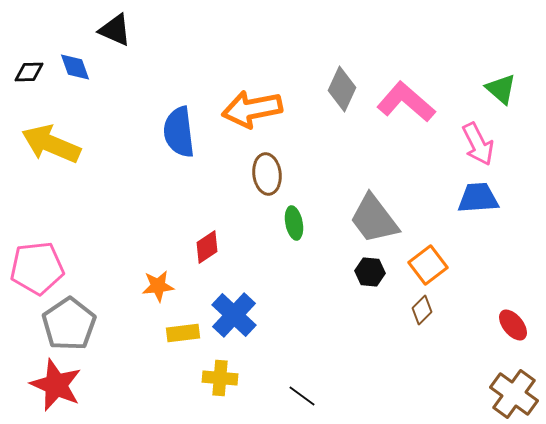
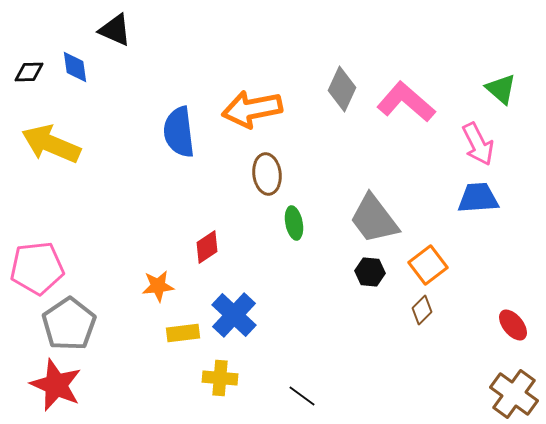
blue diamond: rotated 12 degrees clockwise
